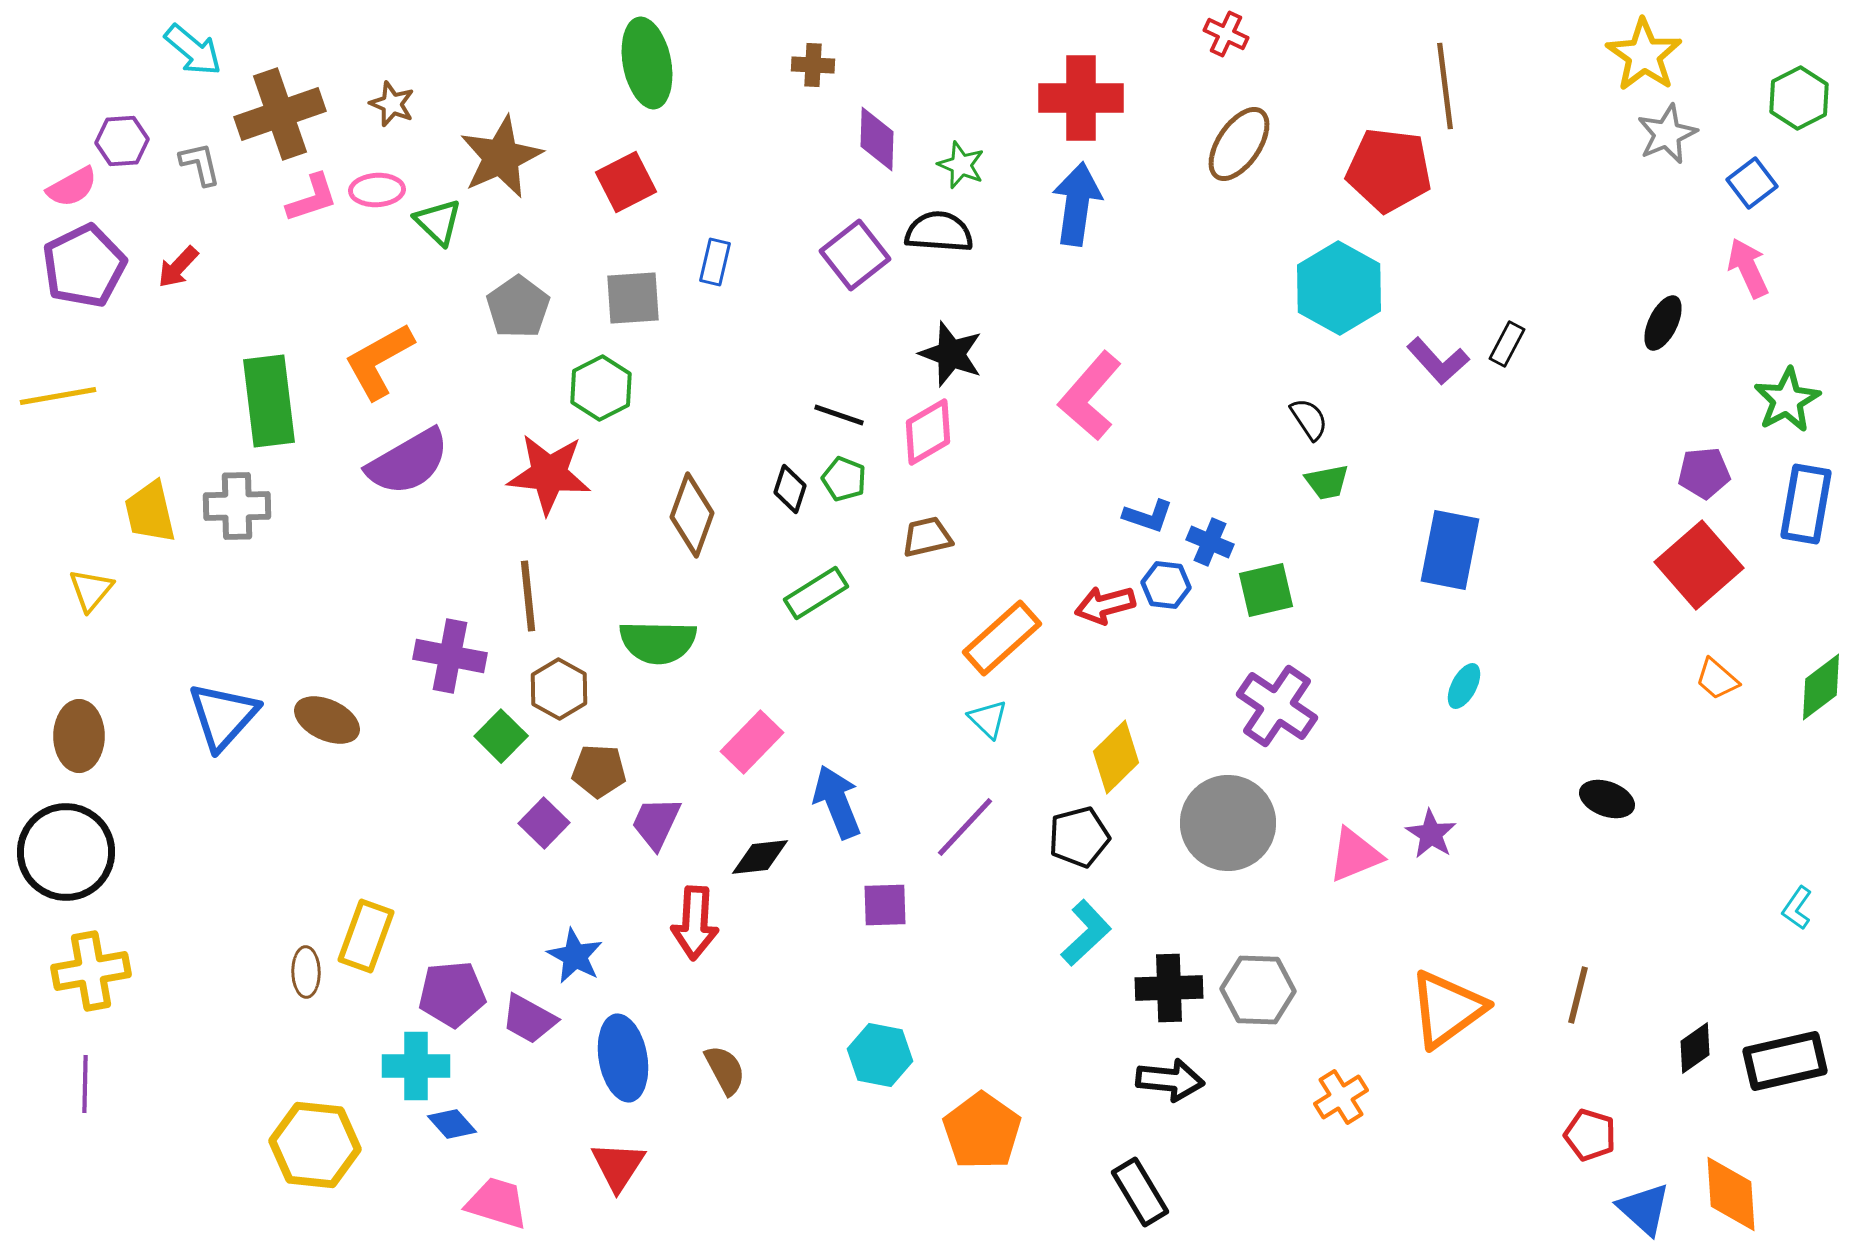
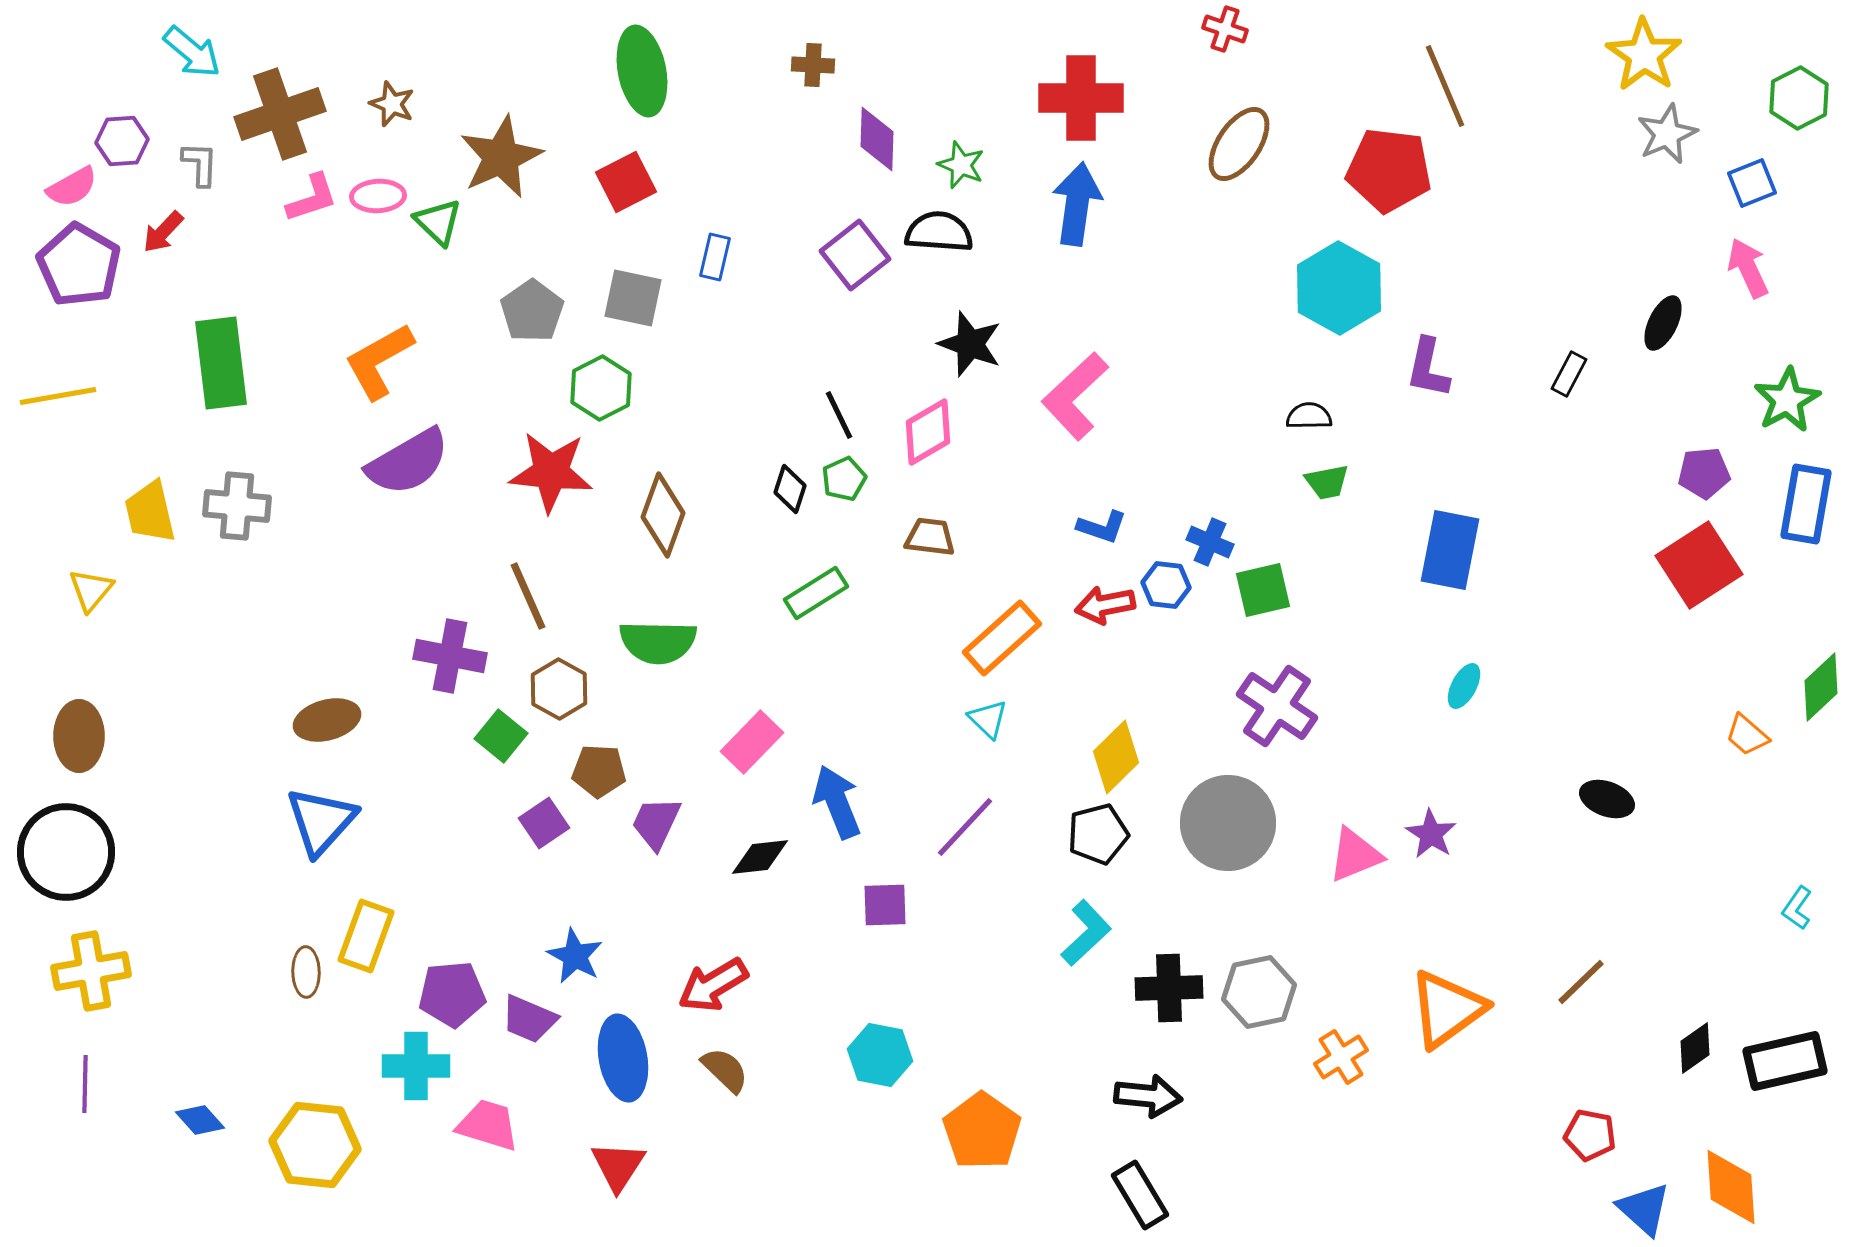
red cross at (1226, 34): moved 1 px left, 5 px up; rotated 6 degrees counterclockwise
cyan arrow at (193, 50): moved 1 px left, 2 px down
green ellipse at (647, 63): moved 5 px left, 8 px down
brown line at (1445, 86): rotated 16 degrees counterclockwise
gray L-shape at (200, 164): rotated 15 degrees clockwise
blue square at (1752, 183): rotated 15 degrees clockwise
pink ellipse at (377, 190): moved 1 px right, 6 px down
blue rectangle at (715, 262): moved 5 px up
purple pentagon at (84, 266): moved 5 px left, 1 px up; rotated 16 degrees counterclockwise
red arrow at (178, 267): moved 15 px left, 35 px up
gray square at (633, 298): rotated 16 degrees clockwise
gray pentagon at (518, 307): moved 14 px right, 4 px down
black rectangle at (1507, 344): moved 62 px right, 30 px down
black star at (951, 354): moved 19 px right, 10 px up
purple L-shape at (1438, 361): moved 10 px left, 7 px down; rotated 54 degrees clockwise
pink L-shape at (1090, 396): moved 15 px left; rotated 6 degrees clockwise
green rectangle at (269, 401): moved 48 px left, 38 px up
black line at (839, 415): rotated 45 degrees clockwise
black semicircle at (1309, 419): moved 3 px up; rotated 57 degrees counterclockwise
red star at (549, 474): moved 2 px right, 2 px up
green pentagon at (844, 479): rotated 27 degrees clockwise
gray cross at (237, 506): rotated 6 degrees clockwise
brown diamond at (692, 515): moved 29 px left
blue L-shape at (1148, 516): moved 46 px left, 11 px down
brown trapezoid at (927, 537): moved 3 px right; rotated 20 degrees clockwise
red square at (1699, 565): rotated 8 degrees clockwise
green square at (1266, 590): moved 3 px left
brown line at (528, 596): rotated 18 degrees counterclockwise
red arrow at (1105, 605): rotated 4 degrees clockwise
orange trapezoid at (1717, 679): moved 30 px right, 56 px down
green diamond at (1821, 687): rotated 6 degrees counterclockwise
blue triangle at (223, 716): moved 98 px right, 105 px down
brown ellipse at (327, 720): rotated 40 degrees counterclockwise
green square at (501, 736): rotated 6 degrees counterclockwise
purple square at (544, 823): rotated 12 degrees clockwise
black pentagon at (1079, 837): moved 19 px right, 3 px up
red arrow at (695, 923): moved 18 px right, 62 px down; rotated 56 degrees clockwise
gray hexagon at (1258, 990): moved 1 px right, 2 px down; rotated 14 degrees counterclockwise
brown line at (1578, 995): moved 3 px right, 13 px up; rotated 32 degrees clockwise
purple trapezoid at (529, 1019): rotated 6 degrees counterclockwise
brown semicircle at (725, 1070): rotated 18 degrees counterclockwise
black arrow at (1170, 1080): moved 22 px left, 16 px down
orange cross at (1341, 1097): moved 40 px up
blue diamond at (452, 1124): moved 252 px left, 4 px up
red pentagon at (1590, 1135): rotated 6 degrees counterclockwise
black rectangle at (1140, 1192): moved 3 px down
orange diamond at (1731, 1194): moved 7 px up
pink trapezoid at (497, 1203): moved 9 px left, 78 px up
